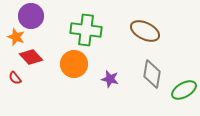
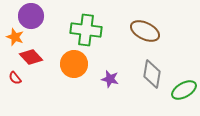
orange star: moved 1 px left
